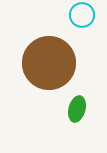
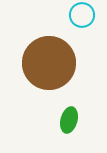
green ellipse: moved 8 px left, 11 px down
